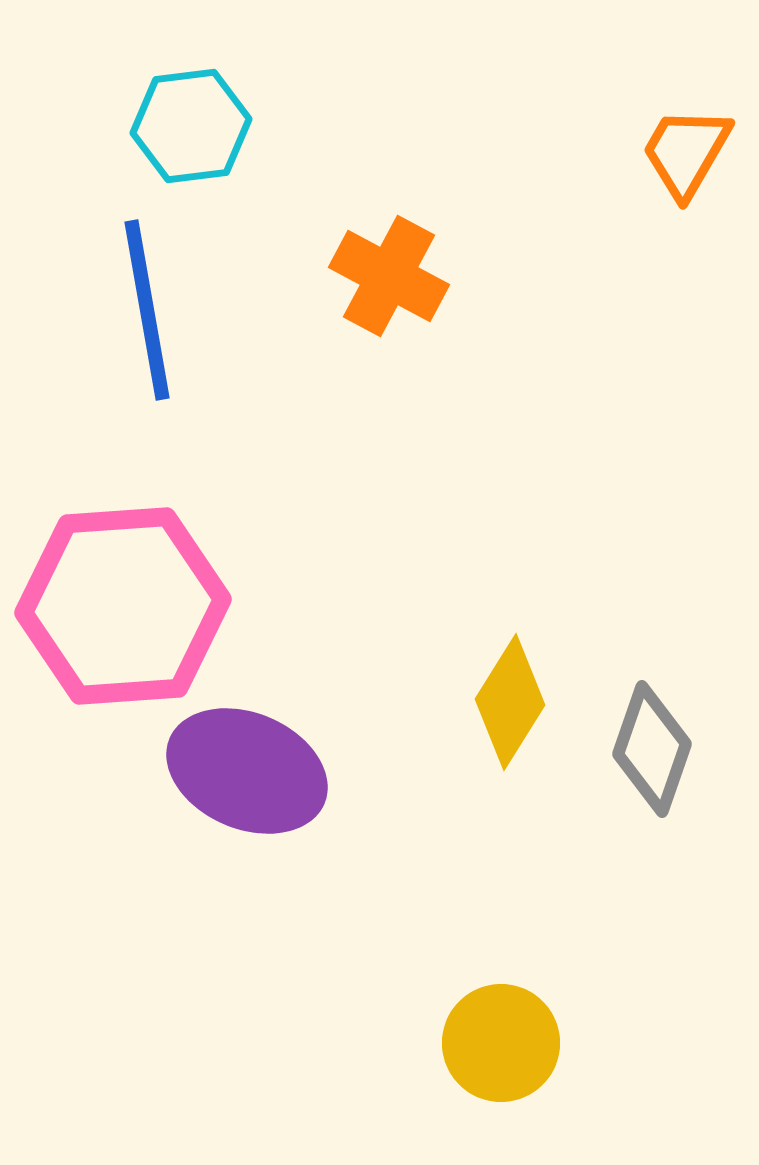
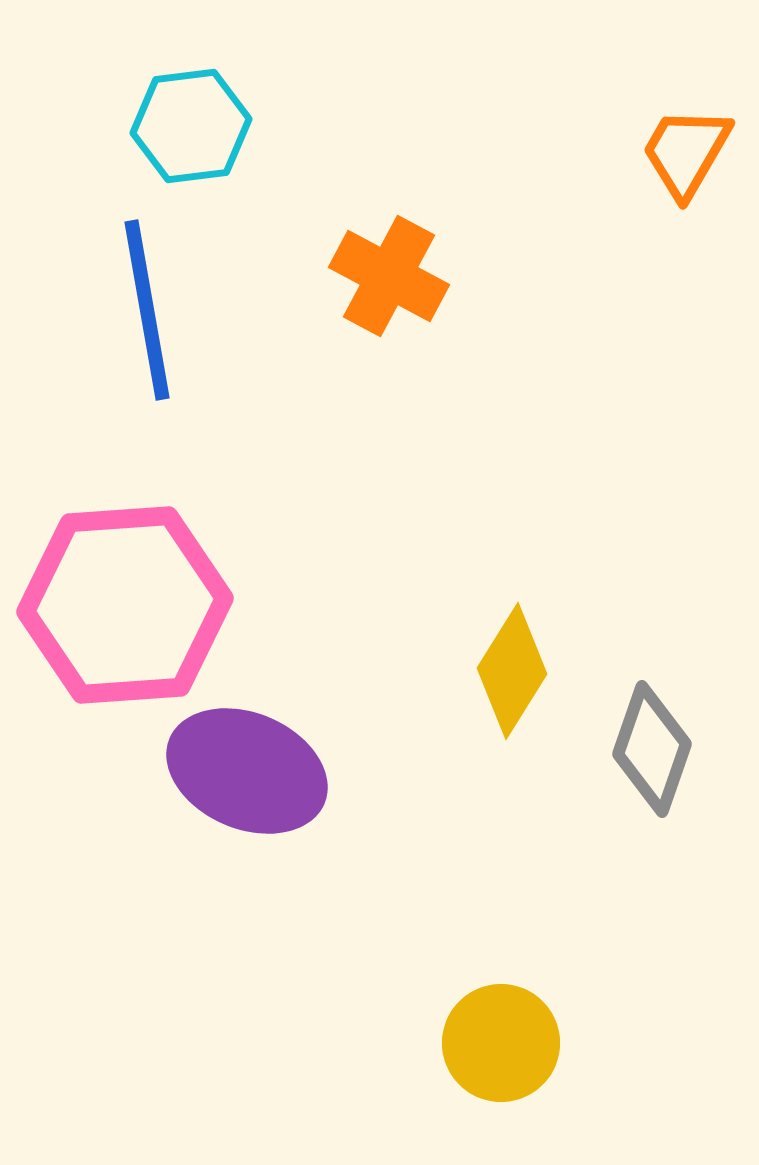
pink hexagon: moved 2 px right, 1 px up
yellow diamond: moved 2 px right, 31 px up
